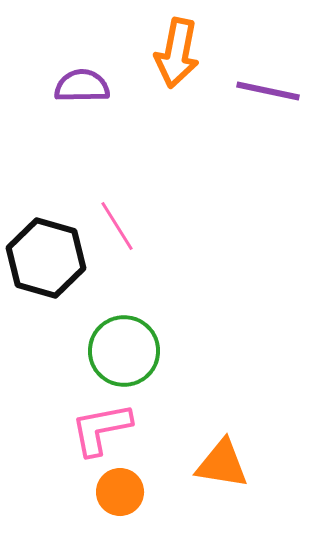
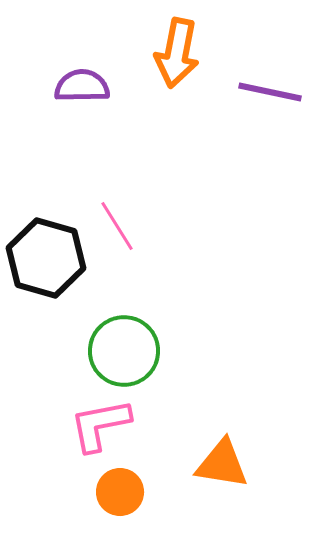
purple line: moved 2 px right, 1 px down
pink L-shape: moved 1 px left, 4 px up
